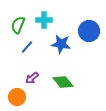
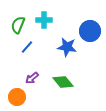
blue circle: moved 1 px right
blue star: moved 6 px right, 3 px down
